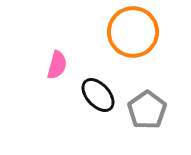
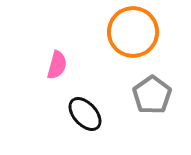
black ellipse: moved 13 px left, 19 px down
gray pentagon: moved 5 px right, 15 px up
